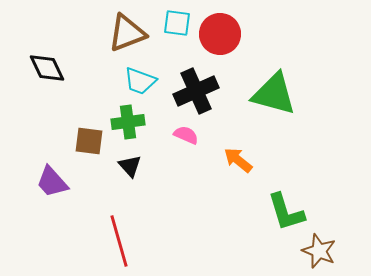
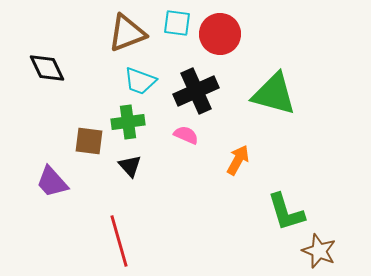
orange arrow: rotated 80 degrees clockwise
